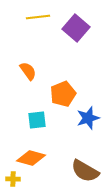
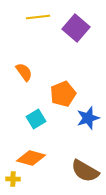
orange semicircle: moved 4 px left, 1 px down
cyan square: moved 1 px left, 1 px up; rotated 24 degrees counterclockwise
